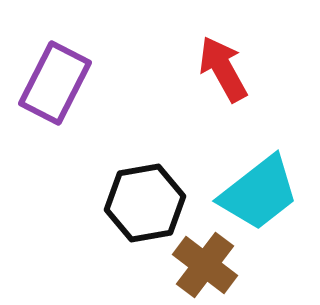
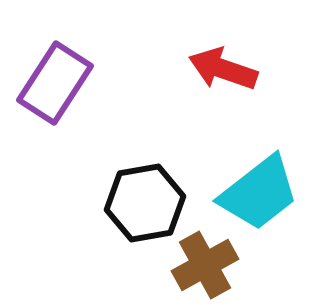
red arrow: rotated 42 degrees counterclockwise
purple rectangle: rotated 6 degrees clockwise
brown cross: rotated 24 degrees clockwise
